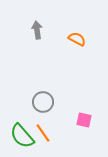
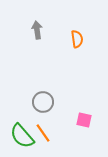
orange semicircle: rotated 54 degrees clockwise
